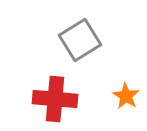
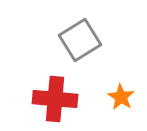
orange star: moved 5 px left, 1 px down
